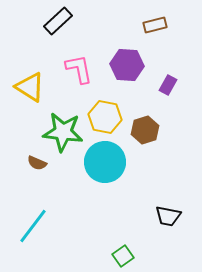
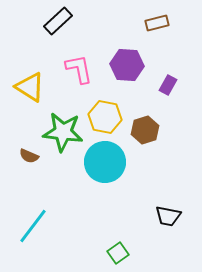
brown rectangle: moved 2 px right, 2 px up
brown semicircle: moved 8 px left, 7 px up
green square: moved 5 px left, 3 px up
